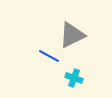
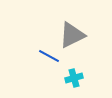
cyan cross: rotated 36 degrees counterclockwise
